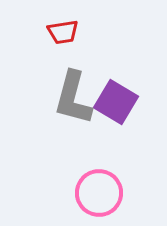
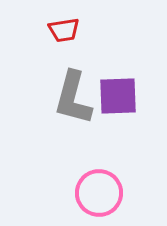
red trapezoid: moved 1 px right, 2 px up
purple square: moved 2 px right, 6 px up; rotated 33 degrees counterclockwise
